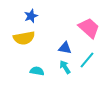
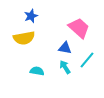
pink trapezoid: moved 10 px left
